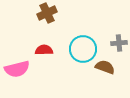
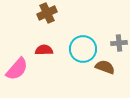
pink semicircle: rotated 35 degrees counterclockwise
